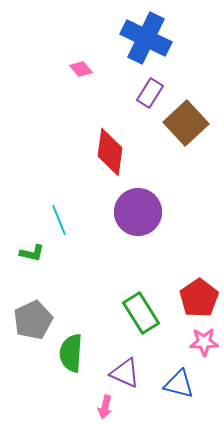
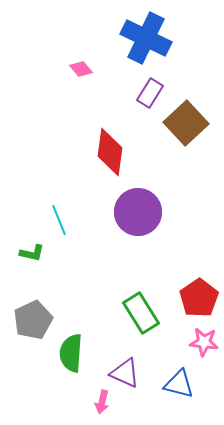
pink star: rotated 8 degrees clockwise
pink arrow: moved 3 px left, 5 px up
